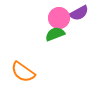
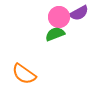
pink circle: moved 1 px up
orange semicircle: moved 1 px right, 2 px down
